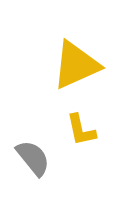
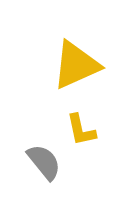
gray semicircle: moved 11 px right, 4 px down
